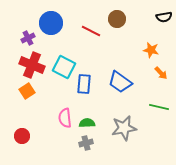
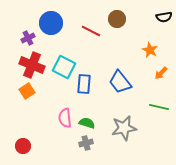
orange star: moved 1 px left; rotated 14 degrees clockwise
orange arrow: rotated 88 degrees clockwise
blue trapezoid: rotated 15 degrees clockwise
green semicircle: rotated 21 degrees clockwise
red circle: moved 1 px right, 10 px down
